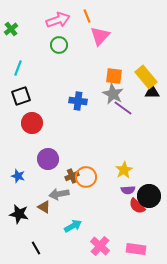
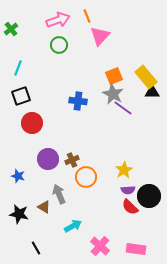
orange square: rotated 30 degrees counterclockwise
brown cross: moved 16 px up
gray arrow: rotated 78 degrees clockwise
red semicircle: moved 7 px left, 1 px down
